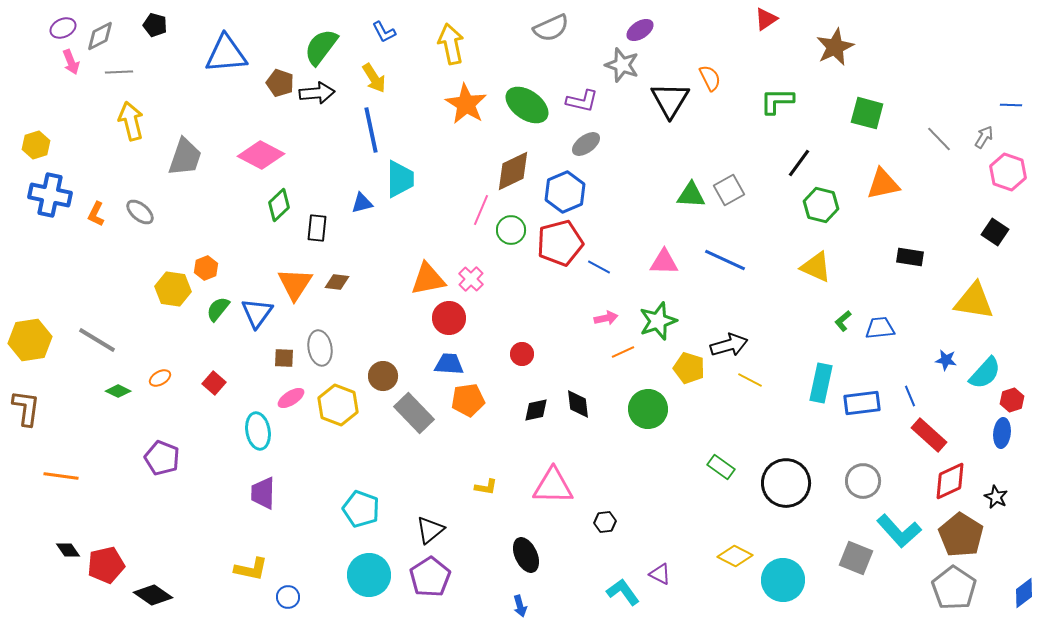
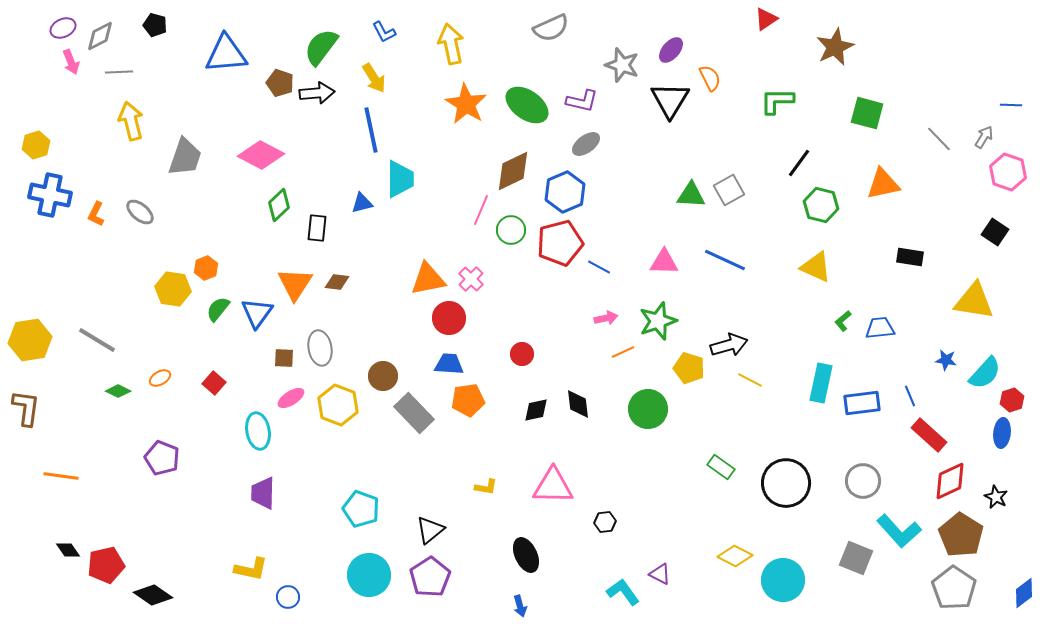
purple ellipse at (640, 30): moved 31 px right, 20 px down; rotated 16 degrees counterclockwise
